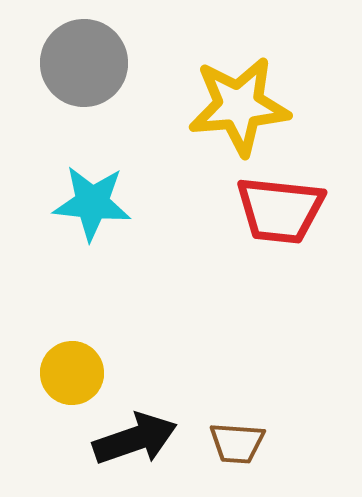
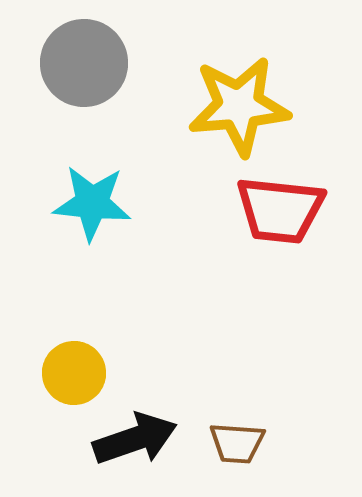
yellow circle: moved 2 px right
